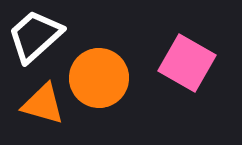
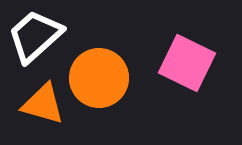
pink square: rotated 4 degrees counterclockwise
